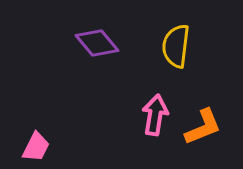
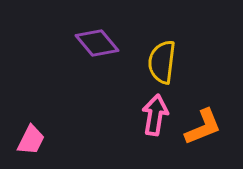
yellow semicircle: moved 14 px left, 16 px down
pink trapezoid: moved 5 px left, 7 px up
